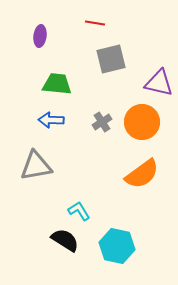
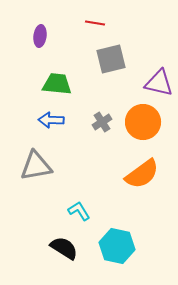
orange circle: moved 1 px right
black semicircle: moved 1 px left, 8 px down
